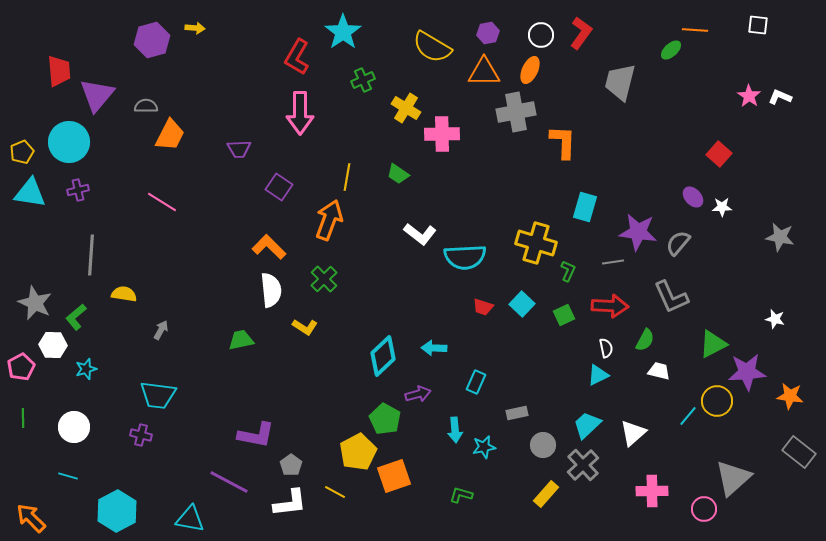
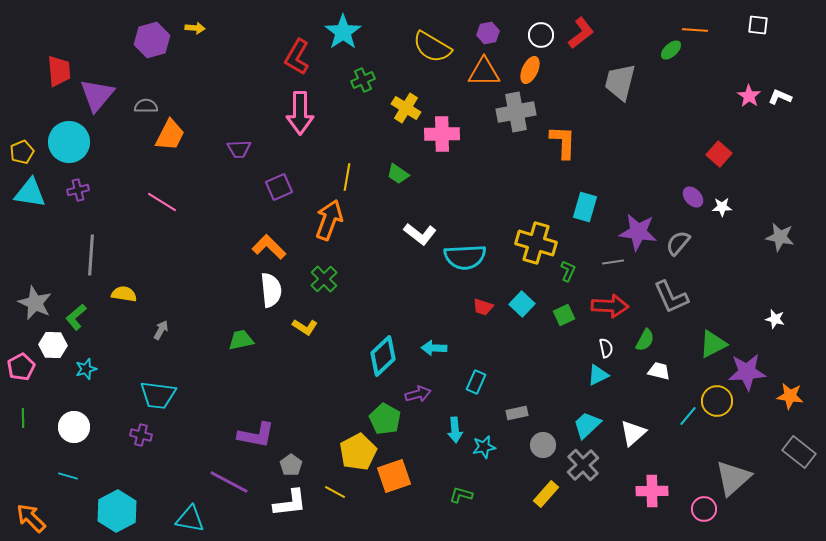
red L-shape at (581, 33): rotated 16 degrees clockwise
purple square at (279, 187): rotated 32 degrees clockwise
